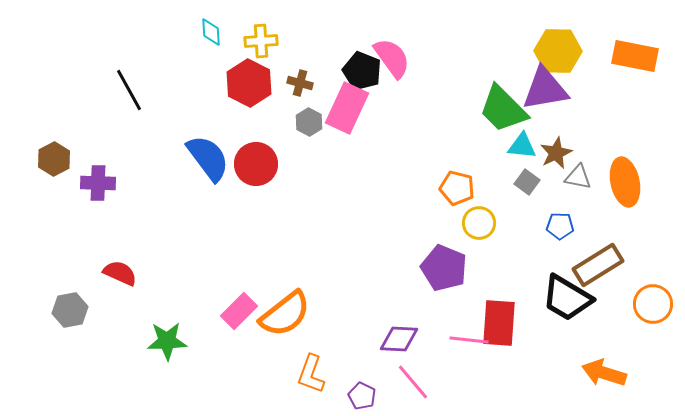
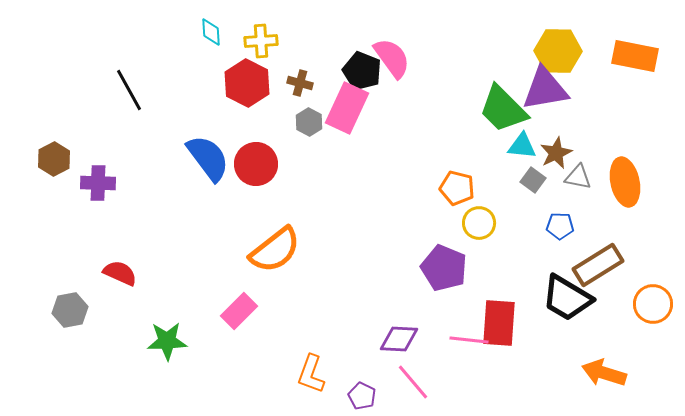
red hexagon at (249, 83): moved 2 px left
gray square at (527, 182): moved 6 px right, 2 px up
orange semicircle at (285, 314): moved 10 px left, 64 px up
